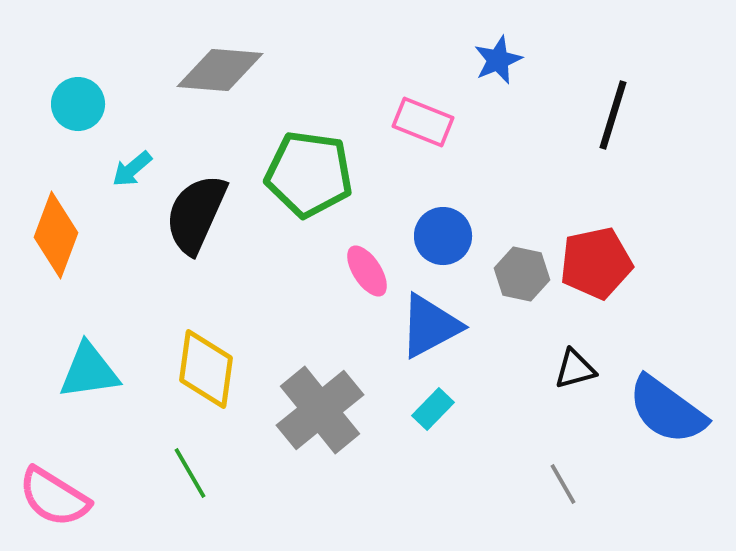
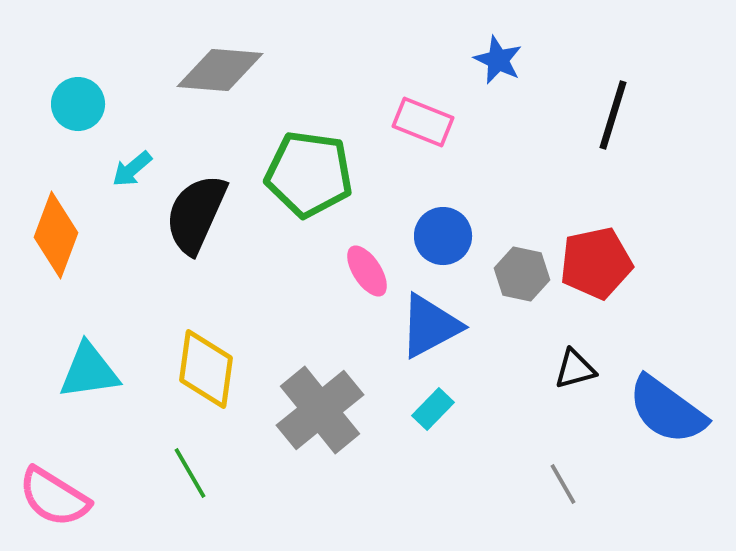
blue star: rotated 24 degrees counterclockwise
